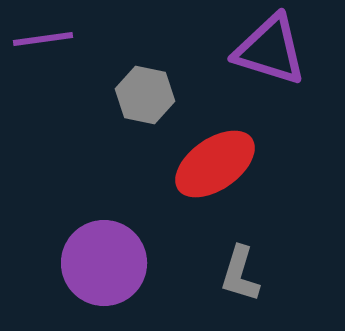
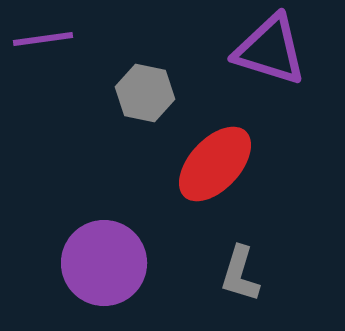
gray hexagon: moved 2 px up
red ellipse: rotated 12 degrees counterclockwise
